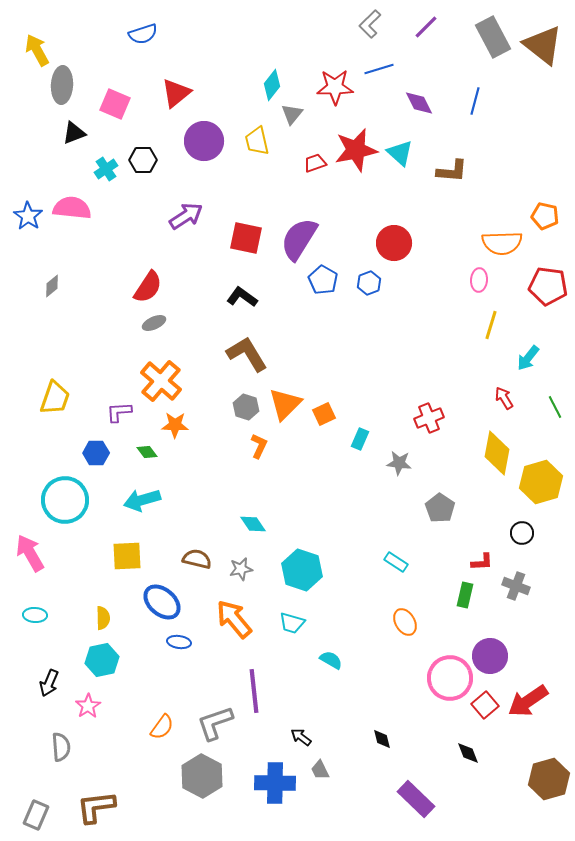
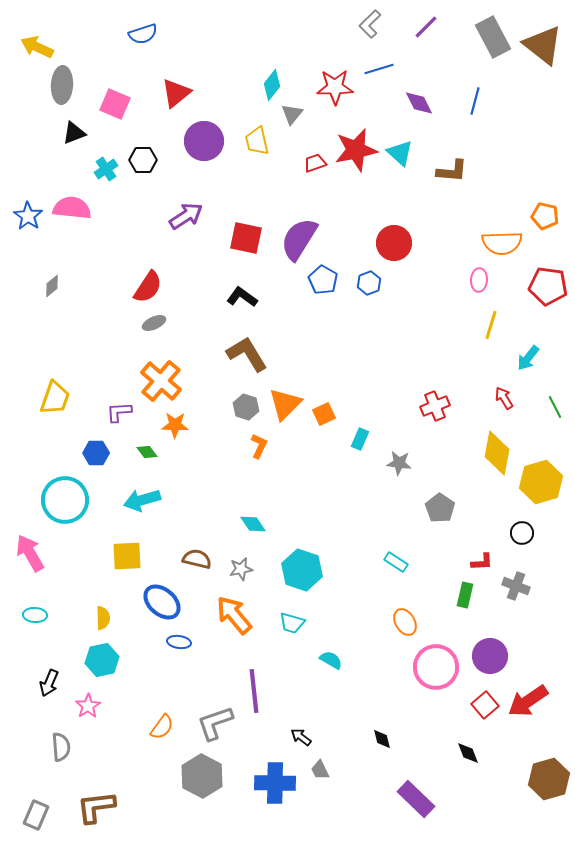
yellow arrow at (37, 50): moved 3 px up; rotated 36 degrees counterclockwise
red cross at (429, 418): moved 6 px right, 12 px up
orange arrow at (234, 619): moved 4 px up
pink circle at (450, 678): moved 14 px left, 11 px up
